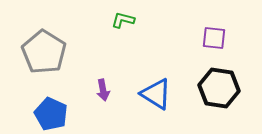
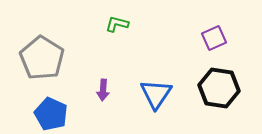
green L-shape: moved 6 px left, 4 px down
purple square: rotated 30 degrees counterclockwise
gray pentagon: moved 2 px left, 6 px down
purple arrow: rotated 15 degrees clockwise
blue triangle: rotated 32 degrees clockwise
